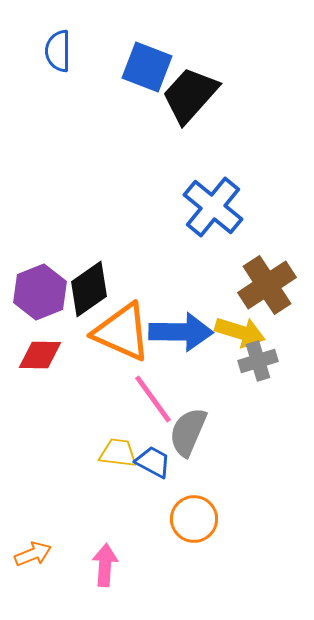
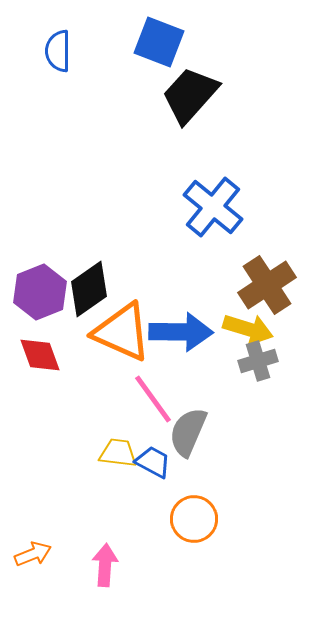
blue square: moved 12 px right, 25 px up
yellow arrow: moved 8 px right, 3 px up
red diamond: rotated 69 degrees clockwise
